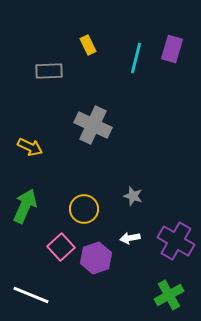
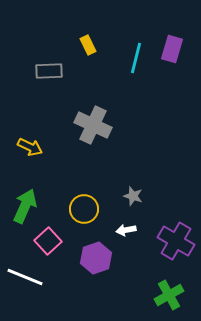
white arrow: moved 4 px left, 8 px up
pink square: moved 13 px left, 6 px up
white line: moved 6 px left, 18 px up
